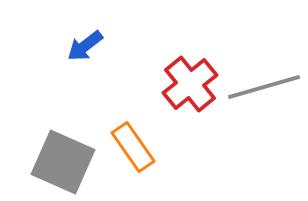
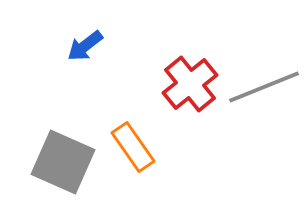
gray line: rotated 6 degrees counterclockwise
